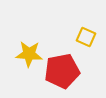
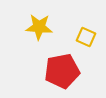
yellow star: moved 10 px right, 27 px up
